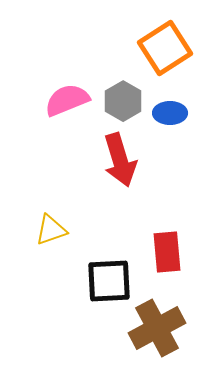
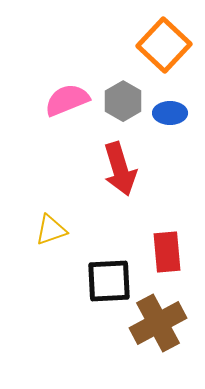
orange square: moved 1 px left, 3 px up; rotated 14 degrees counterclockwise
red arrow: moved 9 px down
brown cross: moved 1 px right, 5 px up
